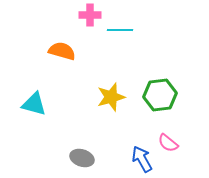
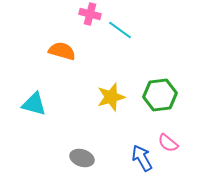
pink cross: moved 1 px up; rotated 15 degrees clockwise
cyan line: rotated 35 degrees clockwise
blue arrow: moved 1 px up
